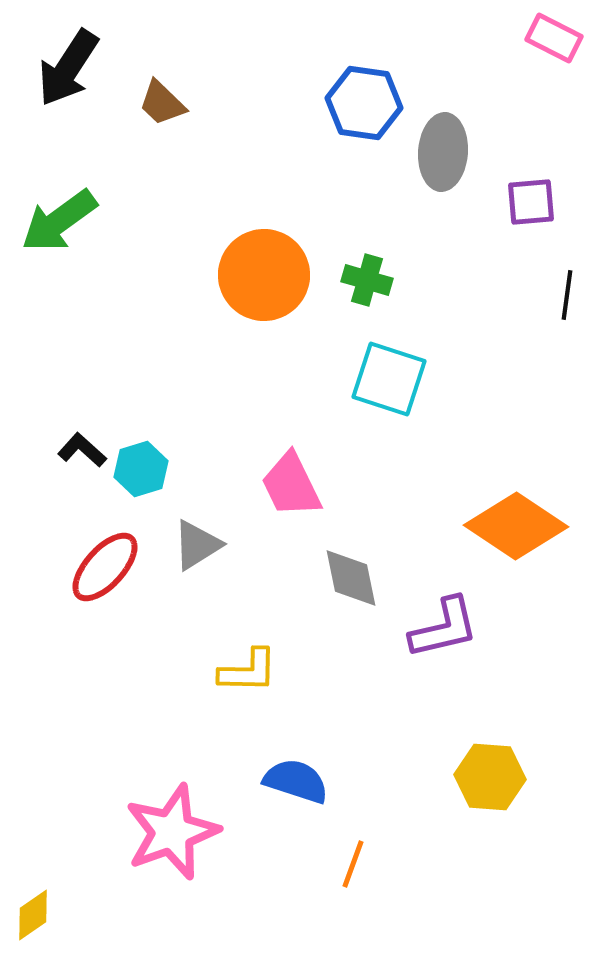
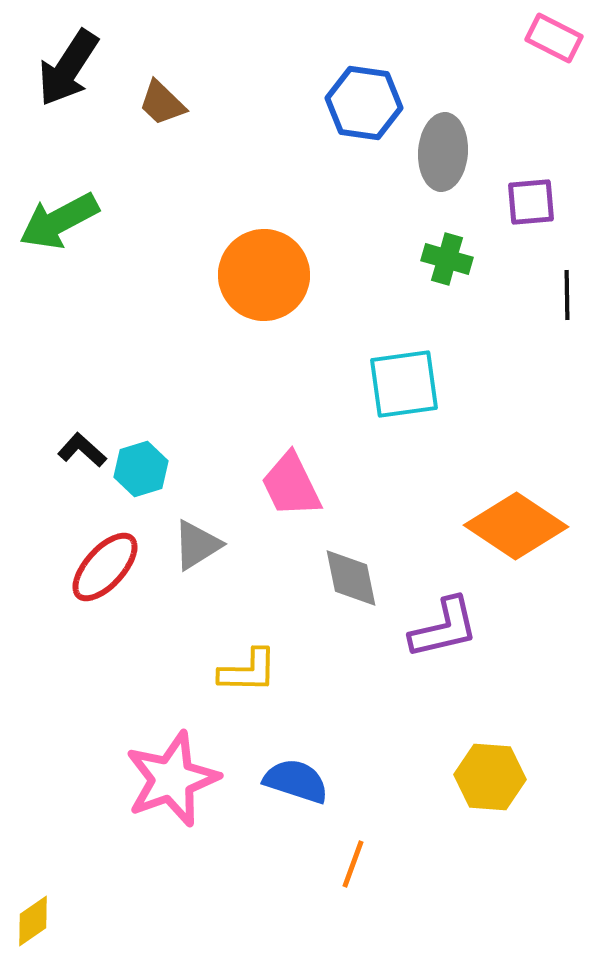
green arrow: rotated 8 degrees clockwise
green cross: moved 80 px right, 21 px up
black line: rotated 9 degrees counterclockwise
cyan square: moved 15 px right, 5 px down; rotated 26 degrees counterclockwise
pink star: moved 53 px up
yellow diamond: moved 6 px down
